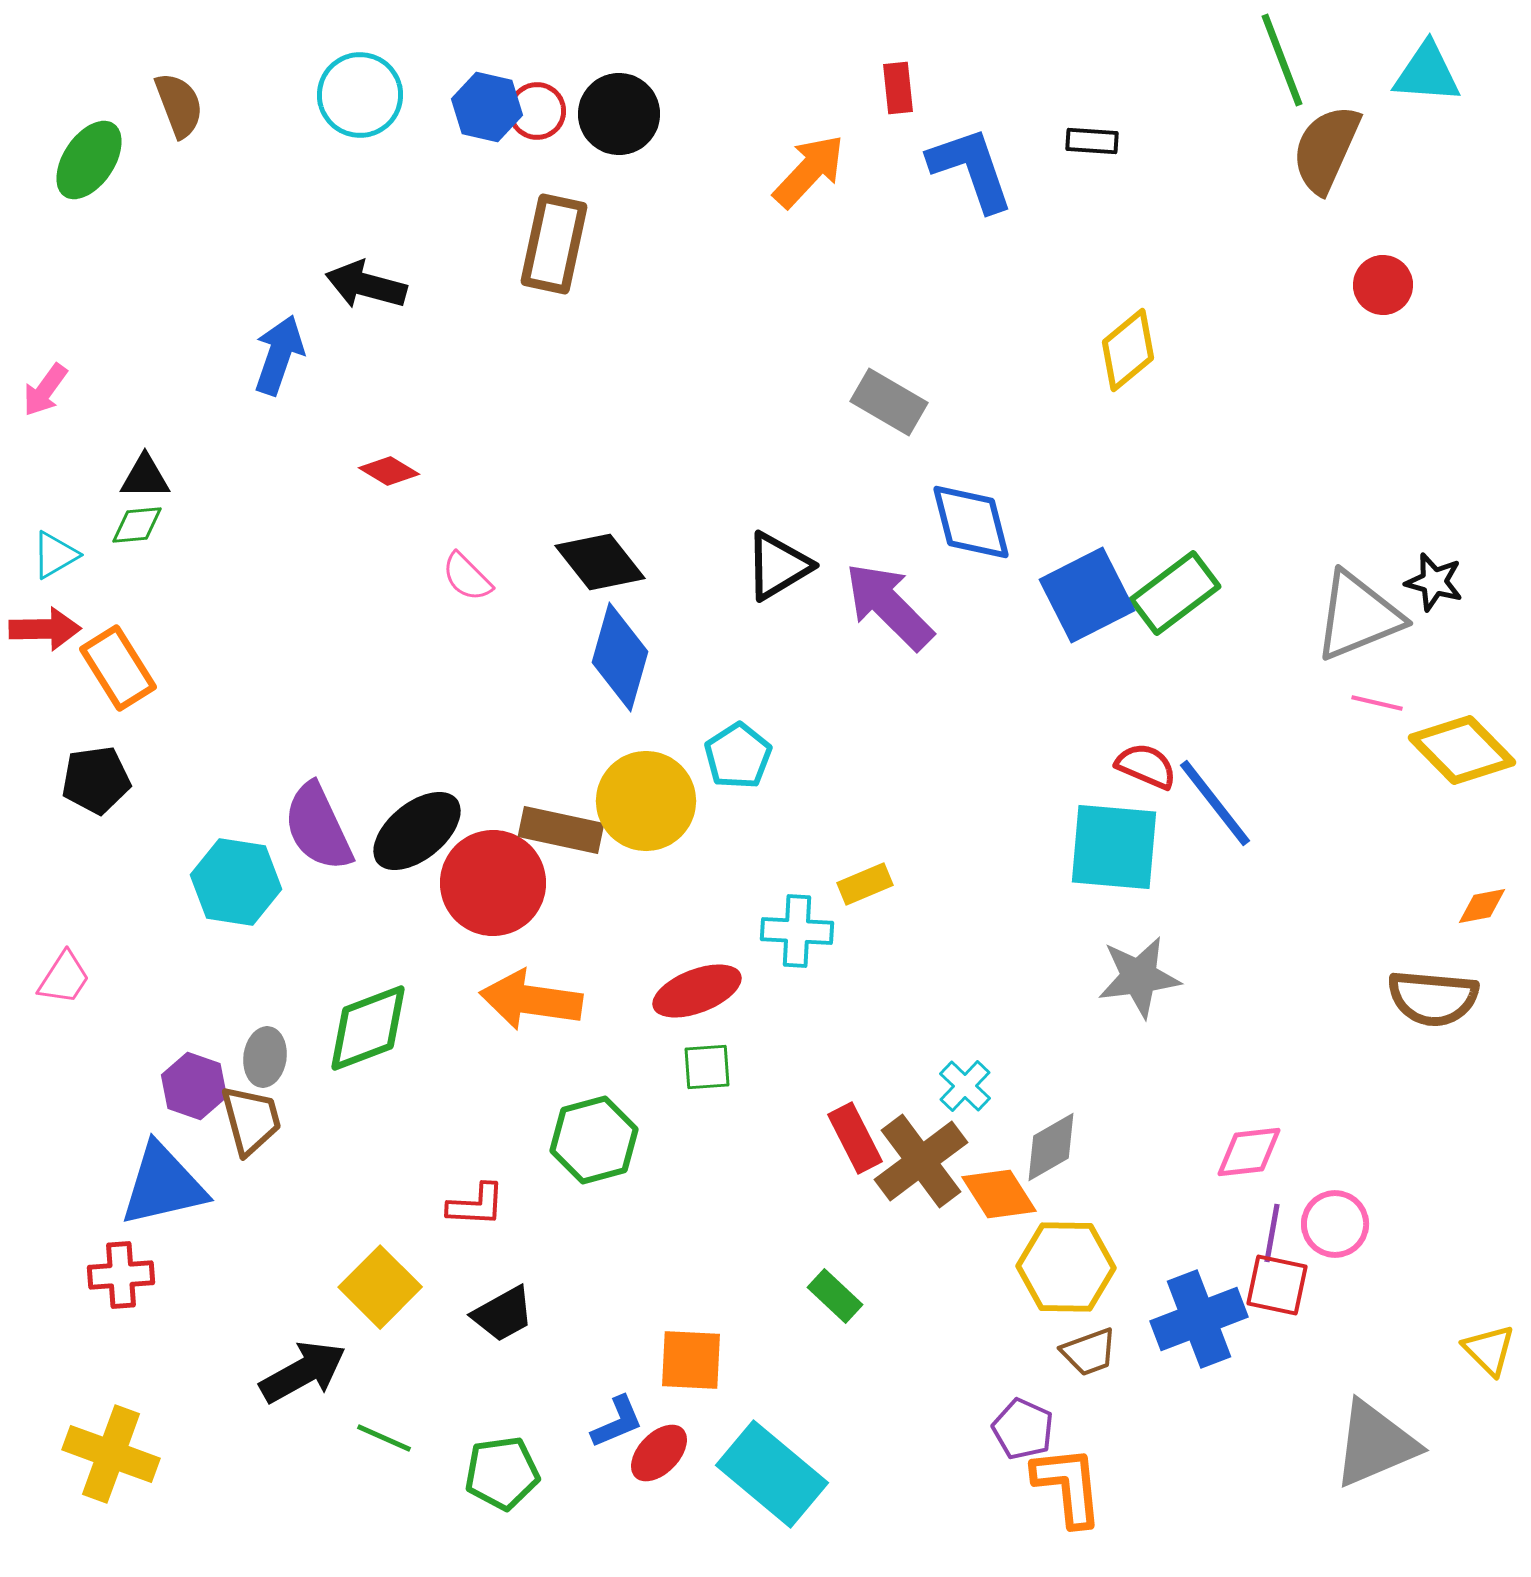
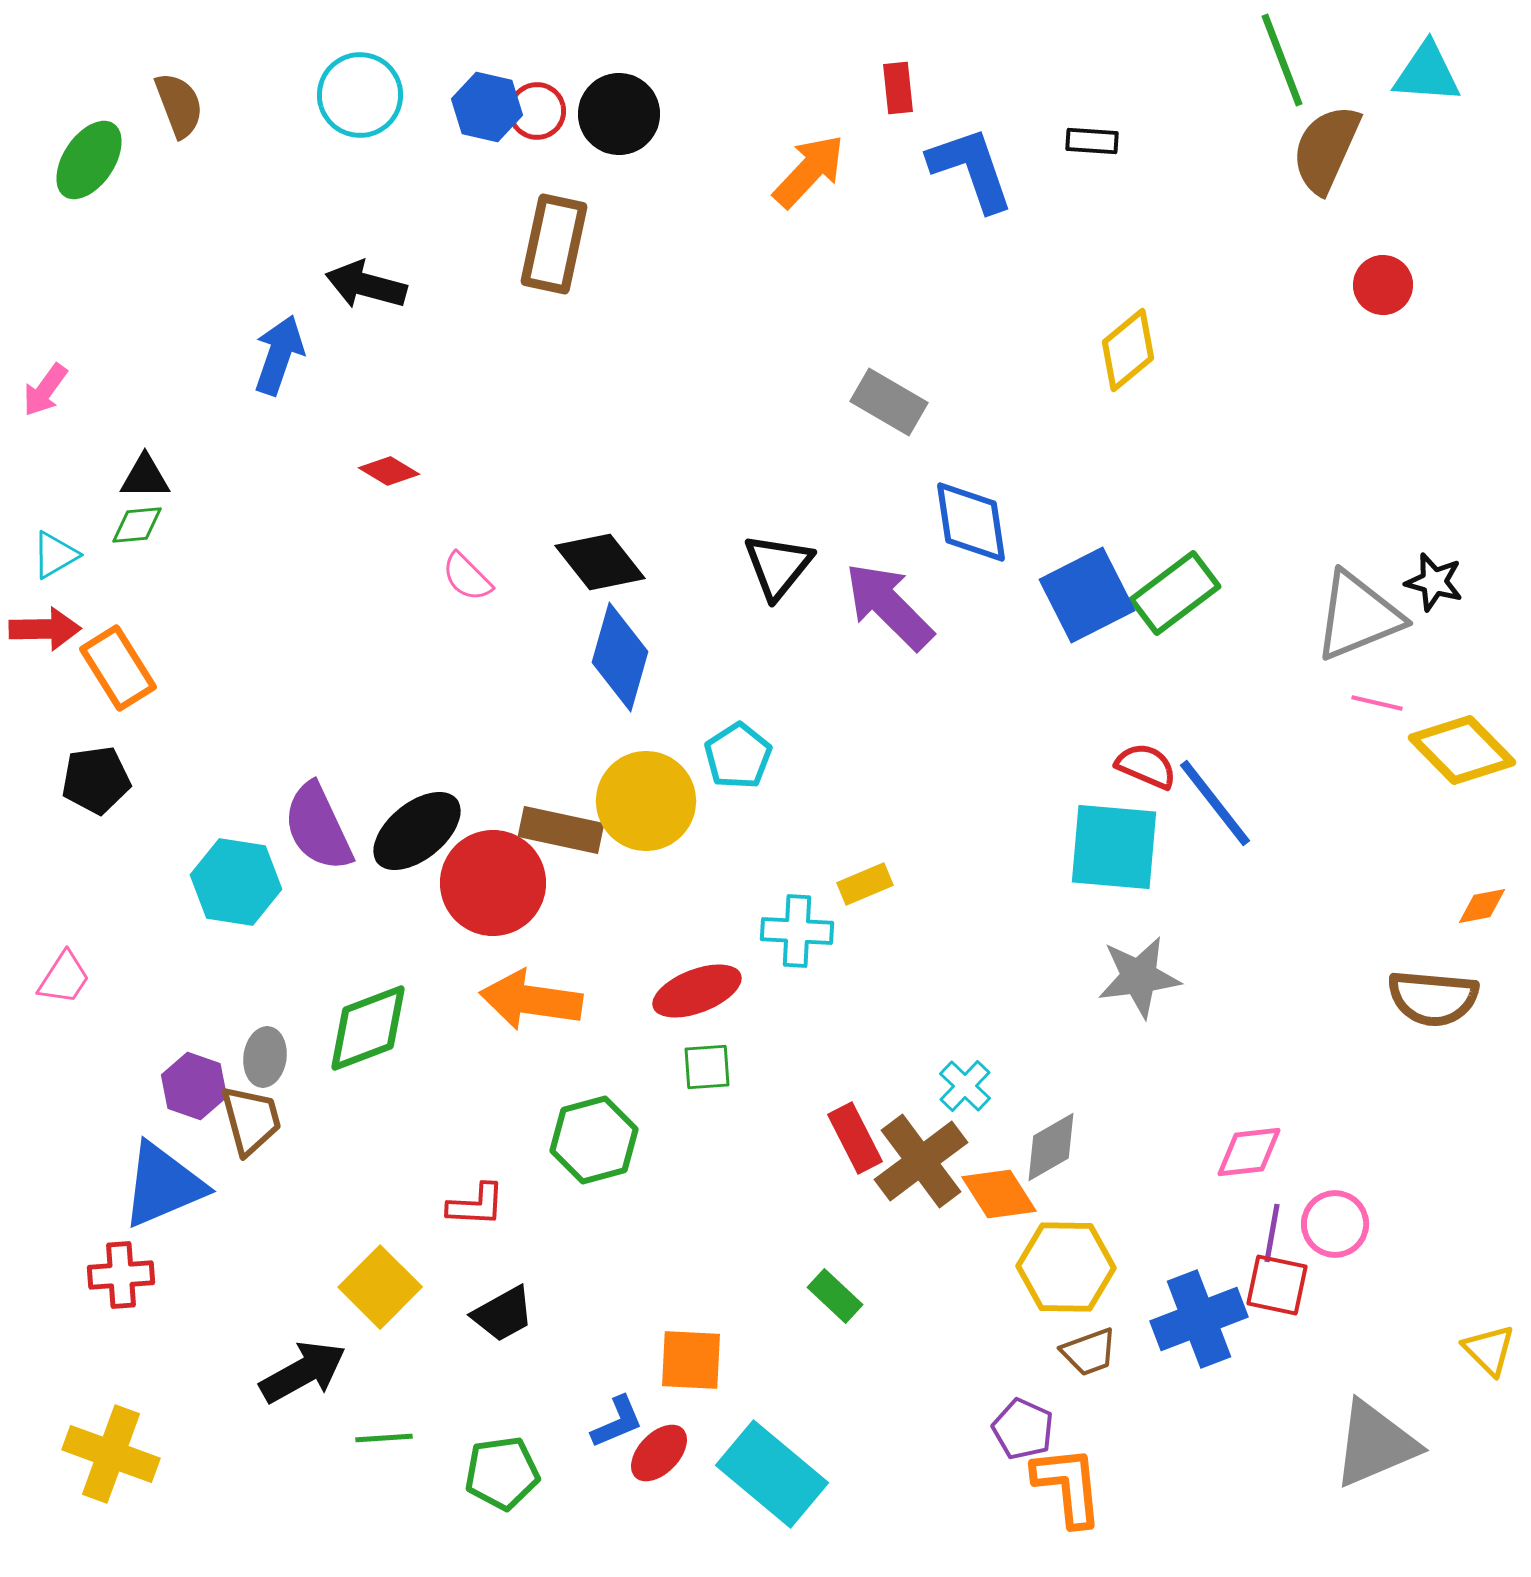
blue diamond at (971, 522): rotated 6 degrees clockwise
black triangle at (778, 566): rotated 20 degrees counterclockwise
blue triangle at (163, 1185): rotated 10 degrees counterclockwise
green line at (384, 1438): rotated 28 degrees counterclockwise
